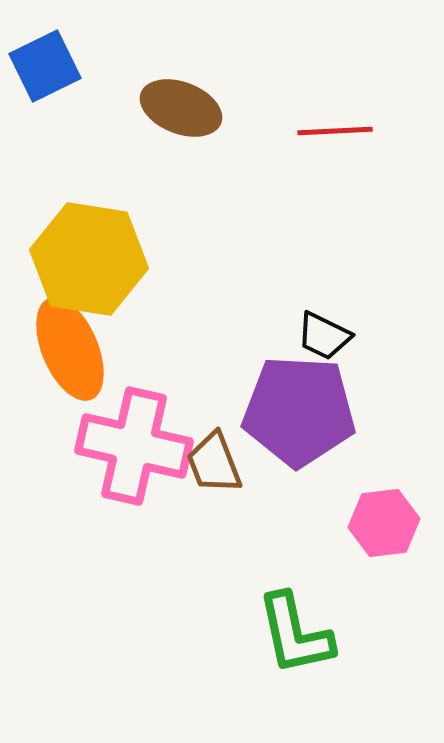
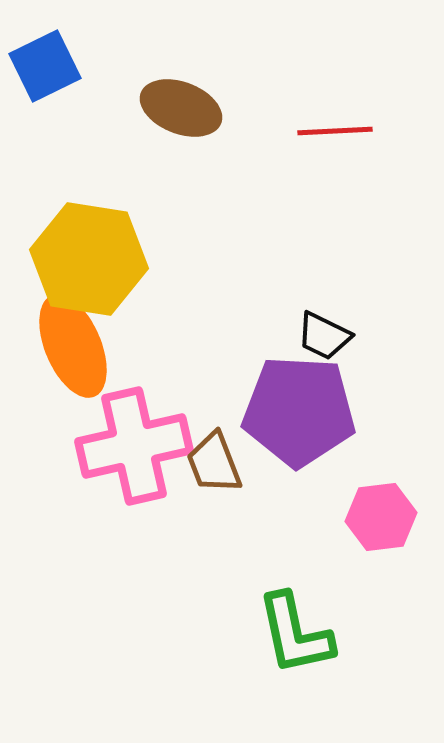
orange ellipse: moved 3 px right, 3 px up
pink cross: rotated 26 degrees counterclockwise
pink hexagon: moved 3 px left, 6 px up
